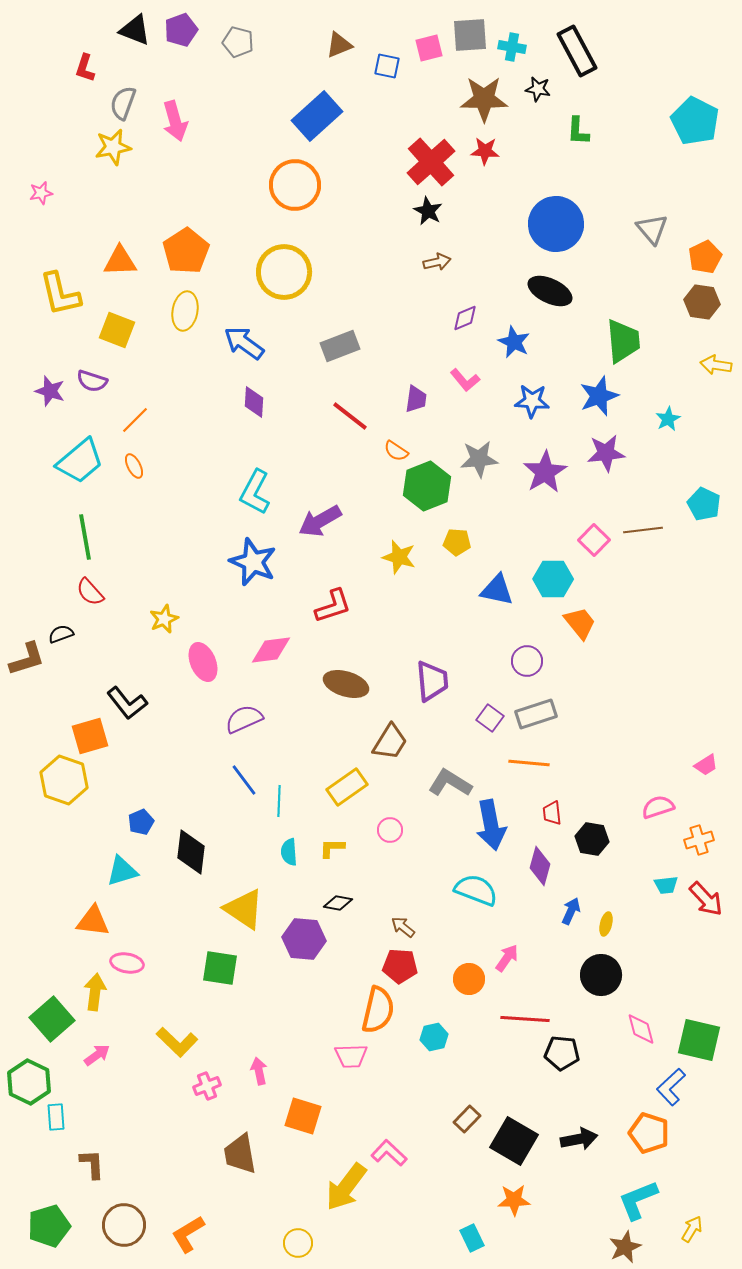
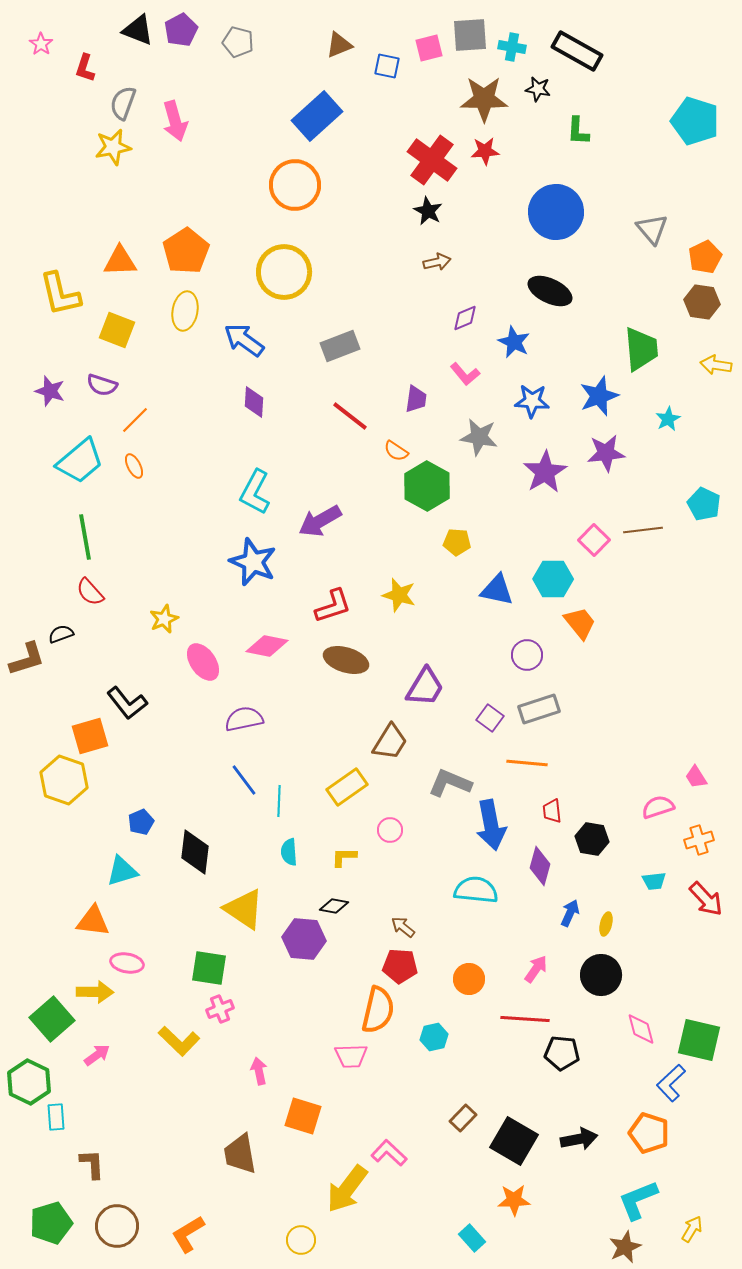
black triangle at (135, 30): moved 3 px right
purple pentagon at (181, 30): rotated 8 degrees counterclockwise
black rectangle at (577, 51): rotated 33 degrees counterclockwise
cyan pentagon at (695, 121): rotated 9 degrees counterclockwise
red star at (485, 151): rotated 8 degrees counterclockwise
red cross at (431, 162): moved 1 px right, 2 px up; rotated 12 degrees counterclockwise
pink star at (41, 193): moved 149 px up; rotated 25 degrees counterclockwise
blue circle at (556, 224): moved 12 px up
green trapezoid at (623, 341): moved 18 px right, 8 px down
blue arrow at (244, 343): moved 3 px up
pink L-shape at (465, 380): moved 6 px up
purple semicircle at (92, 381): moved 10 px right, 4 px down
gray star at (479, 459): moved 22 px up; rotated 15 degrees clockwise
green hexagon at (427, 486): rotated 9 degrees counterclockwise
yellow star at (399, 557): moved 38 px down
pink diamond at (271, 650): moved 4 px left, 4 px up; rotated 18 degrees clockwise
purple circle at (527, 661): moved 6 px up
pink ellipse at (203, 662): rotated 12 degrees counterclockwise
purple trapezoid at (432, 681): moved 7 px left, 6 px down; rotated 36 degrees clockwise
brown ellipse at (346, 684): moved 24 px up
gray rectangle at (536, 714): moved 3 px right, 5 px up
purple semicircle at (244, 719): rotated 12 degrees clockwise
orange line at (529, 763): moved 2 px left
pink trapezoid at (706, 765): moved 10 px left, 12 px down; rotated 90 degrees clockwise
gray L-shape at (450, 783): rotated 9 degrees counterclockwise
red trapezoid at (552, 813): moved 2 px up
yellow L-shape at (332, 848): moved 12 px right, 9 px down
black diamond at (191, 852): moved 4 px right
cyan trapezoid at (666, 885): moved 12 px left, 4 px up
cyan semicircle at (476, 890): rotated 15 degrees counterclockwise
black diamond at (338, 903): moved 4 px left, 3 px down
blue arrow at (571, 911): moved 1 px left, 2 px down
pink arrow at (507, 958): moved 29 px right, 11 px down
green square at (220, 968): moved 11 px left
yellow arrow at (95, 992): rotated 84 degrees clockwise
yellow L-shape at (177, 1042): moved 2 px right, 1 px up
pink cross at (207, 1086): moved 13 px right, 77 px up
blue L-shape at (671, 1087): moved 4 px up
brown rectangle at (467, 1119): moved 4 px left, 1 px up
yellow arrow at (346, 1187): moved 1 px right, 2 px down
brown circle at (124, 1225): moved 7 px left, 1 px down
green pentagon at (49, 1226): moved 2 px right, 3 px up
cyan rectangle at (472, 1238): rotated 16 degrees counterclockwise
yellow circle at (298, 1243): moved 3 px right, 3 px up
